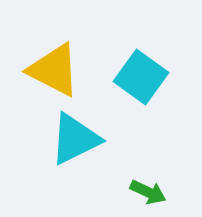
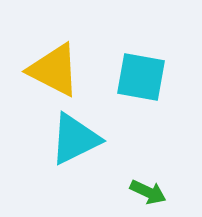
cyan square: rotated 26 degrees counterclockwise
